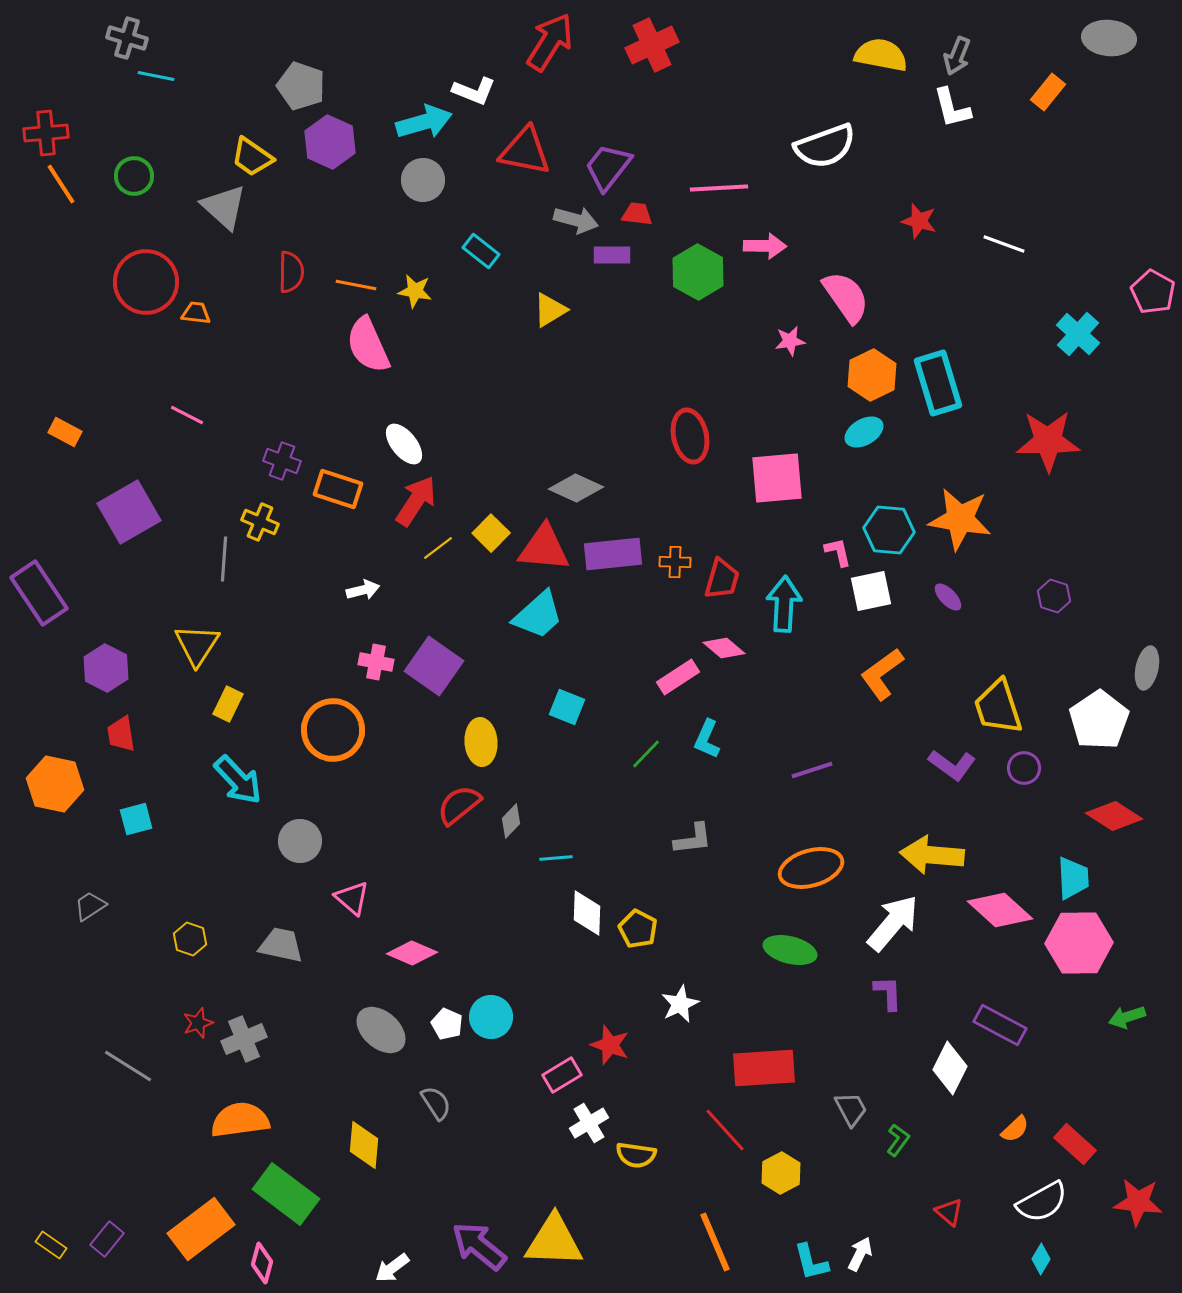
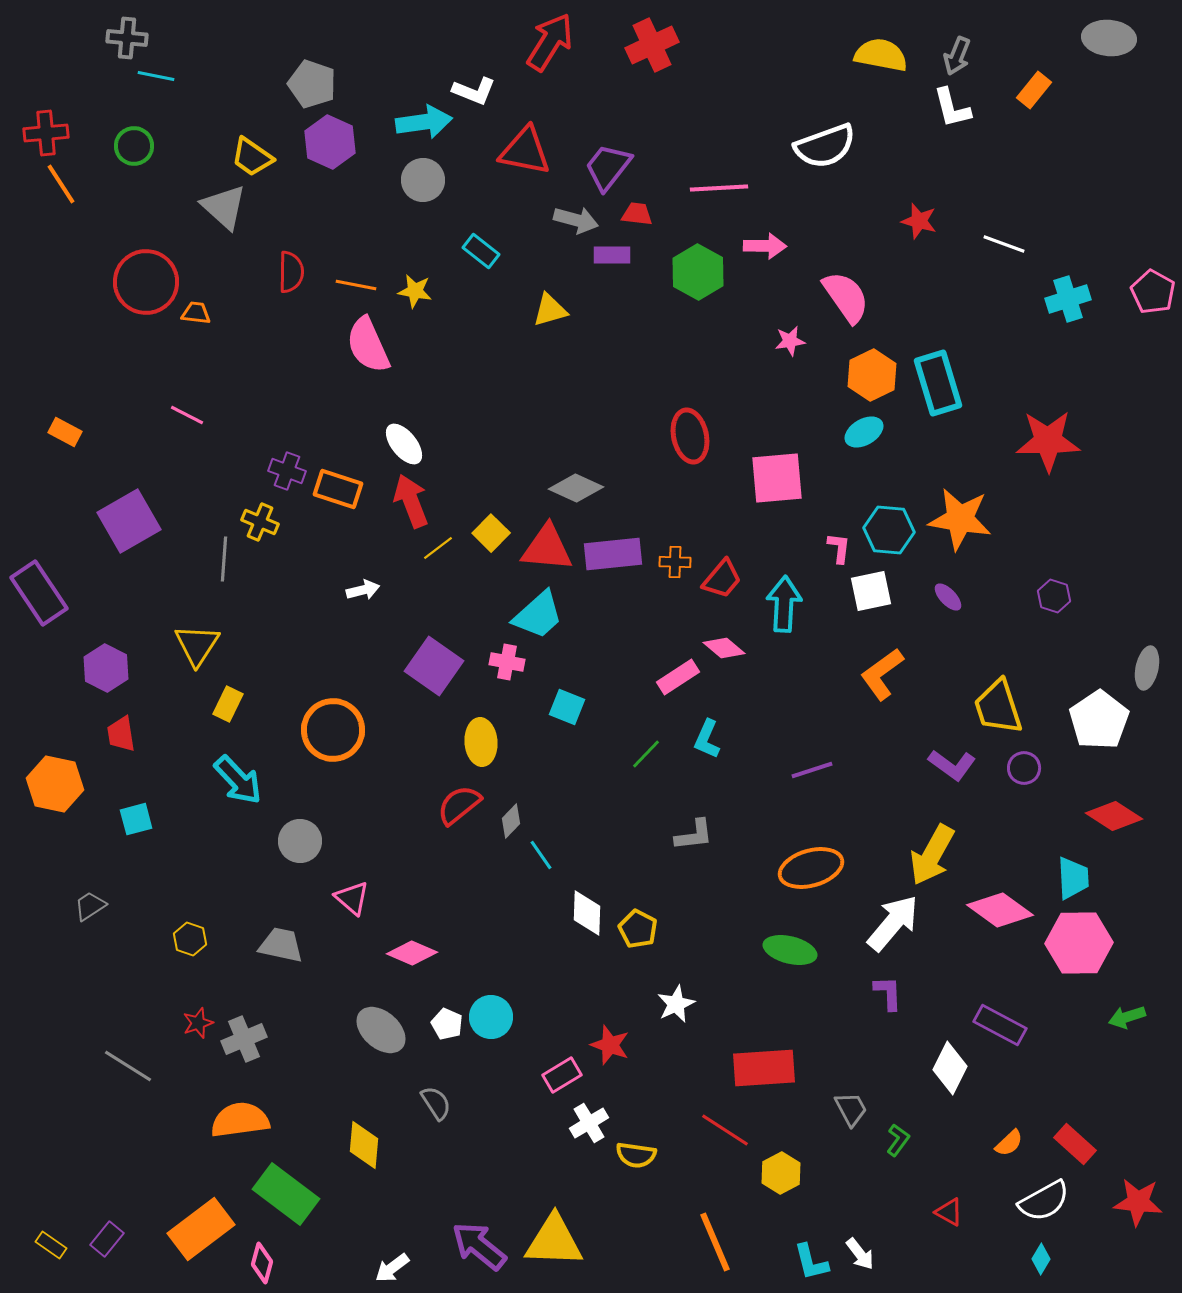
gray cross at (127, 38): rotated 12 degrees counterclockwise
gray pentagon at (301, 86): moved 11 px right, 2 px up
orange rectangle at (1048, 92): moved 14 px left, 2 px up
cyan arrow at (424, 122): rotated 8 degrees clockwise
green circle at (134, 176): moved 30 px up
yellow triangle at (550, 310): rotated 15 degrees clockwise
cyan cross at (1078, 334): moved 10 px left, 35 px up; rotated 30 degrees clockwise
purple cross at (282, 461): moved 5 px right, 10 px down
red arrow at (416, 501): moved 5 px left; rotated 54 degrees counterclockwise
purple square at (129, 512): moved 9 px down
red triangle at (544, 548): moved 3 px right
pink L-shape at (838, 552): moved 1 px right, 4 px up; rotated 20 degrees clockwise
red trapezoid at (722, 579): rotated 24 degrees clockwise
pink cross at (376, 662): moved 131 px right
gray L-shape at (693, 839): moved 1 px right, 4 px up
yellow arrow at (932, 855): rotated 66 degrees counterclockwise
cyan line at (556, 858): moved 15 px left, 3 px up; rotated 60 degrees clockwise
pink diamond at (1000, 910): rotated 6 degrees counterclockwise
white star at (680, 1004): moved 4 px left
orange semicircle at (1015, 1129): moved 6 px left, 14 px down
red line at (725, 1130): rotated 15 degrees counterclockwise
white semicircle at (1042, 1202): moved 2 px right, 1 px up
red triangle at (949, 1212): rotated 12 degrees counterclockwise
white arrow at (860, 1254): rotated 116 degrees clockwise
